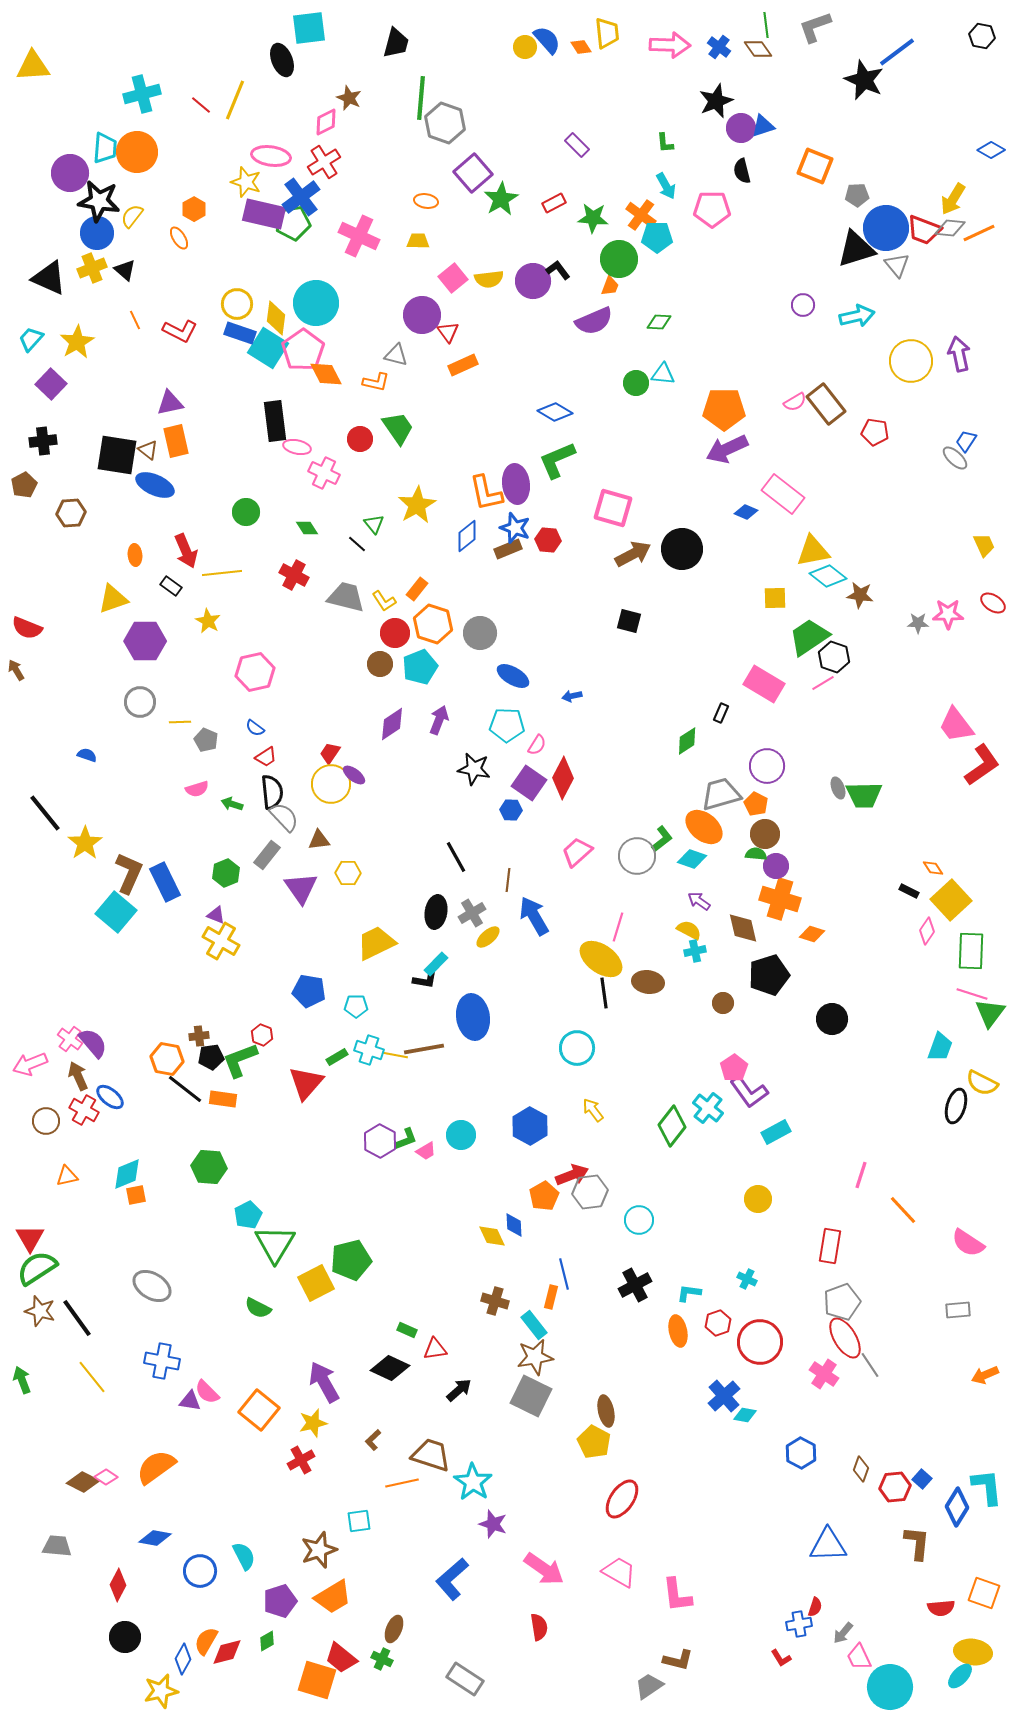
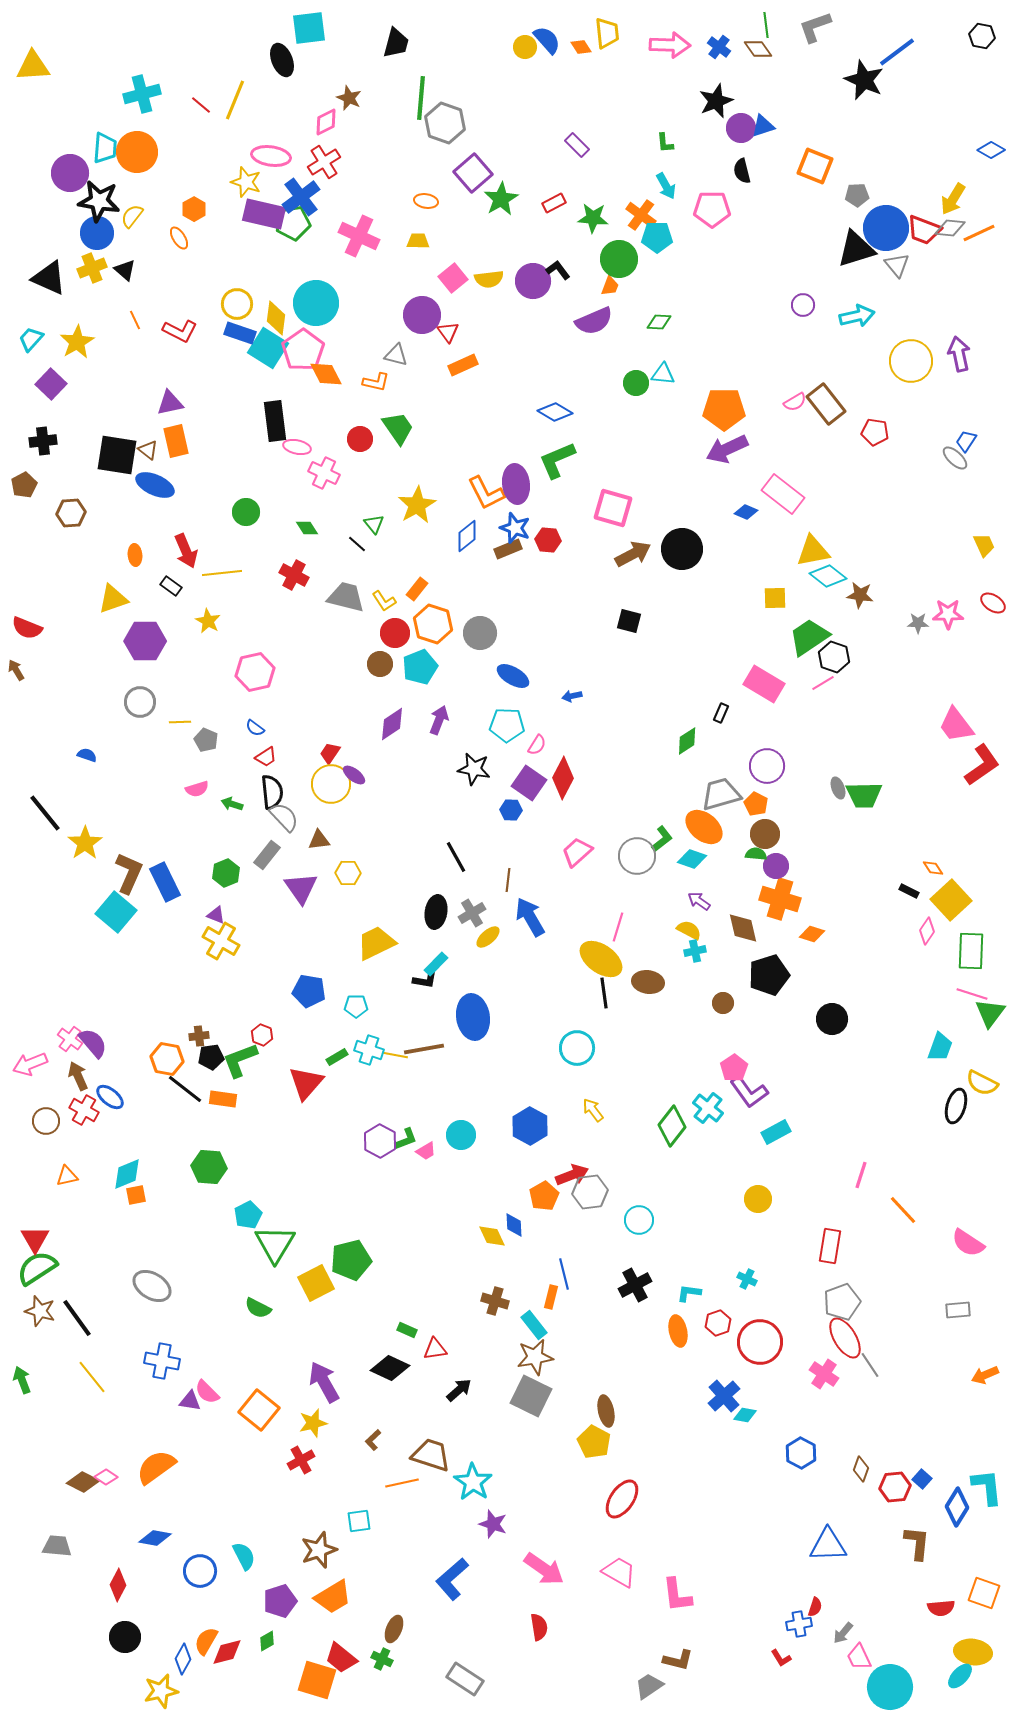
orange L-shape at (486, 493): rotated 15 degrees counterclockwise
blue arrow at (534, 916): moved 4 px left, 1 px down
red triangle at (30, 1238): moved 5 px right, 1 px down
